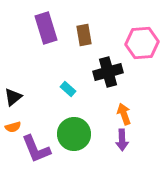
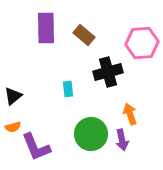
purple rectangle: rotated 16 degrees clockwise
brown rectangle: rotated 40 degrees counterclockwise
cyan rectangle: rotated 42 degrees clockwise
black triangle: moved 1 px up
orange arrow: moved 6 px right
green circle: moved 17 px right
purple arrow: rotated 10 degrees counterclockwise
purple L-shape: moved 2 px up
